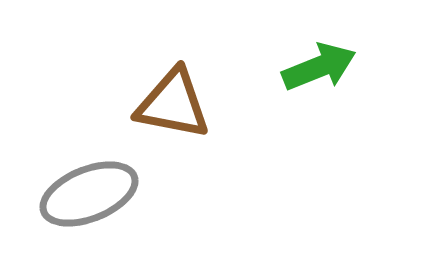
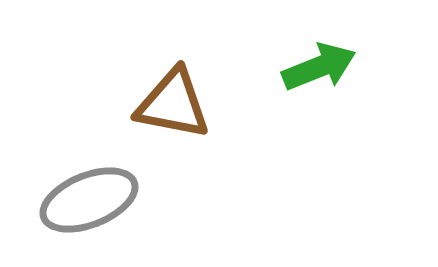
gray ellipse: moved 6 px down
